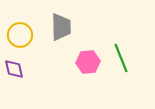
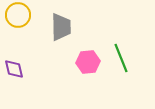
yellow circle: moved 2 px left, 20 px up
